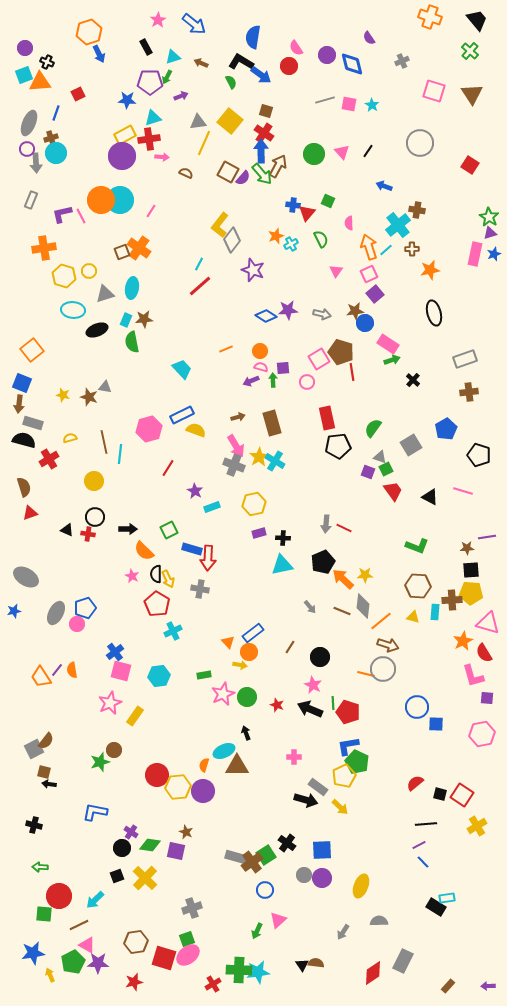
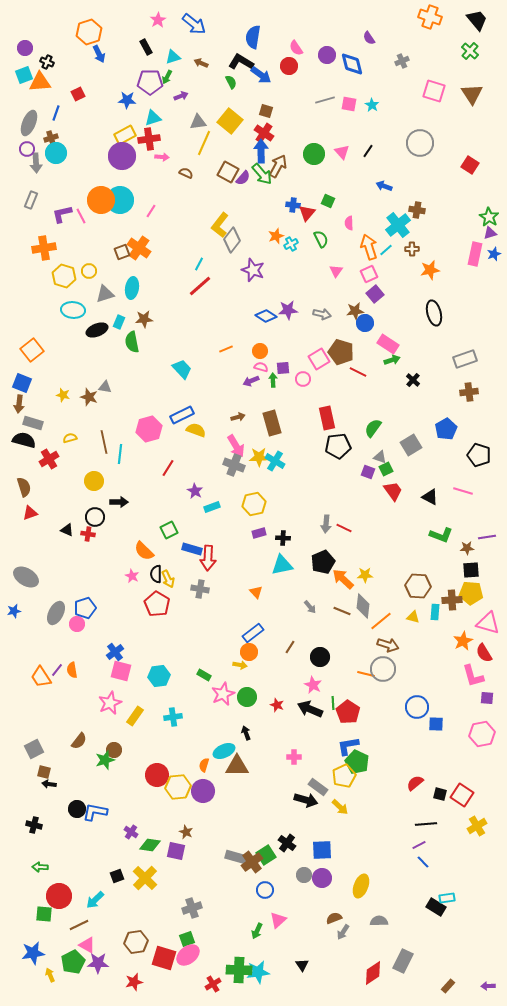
cyan rectangle at (126, 320): moved 7 px left, 2 px down
red line at (352, 372): moved 6 px right; rotated 54 degrees counterclockwise
pink circle at (307, 382): moved 4 px left, 3 px up
yellow star at (259, 457): rotated 30 degrees clockwise
black arrow at (128, 529): moved 9 px left, 27 px up
green L-shape at (417, 546): moved 24 px right, 11 px up
cyan cross at (173, 631): moved 86 px down; rotated 18 degrees clockwise
orange triangle at (228, 642): moved 28 px right, 50 px up
green rectangle at (204, 675): rotated 40 degrees clockwise
red pentagon at (348, 712): rotated 15 degrees clockwise
brown semicircle at (46, 741): moved 33 px right
green star at (100, 762): moved 5 px right, 2 px up
black circle at (122, 848): moved 45 px left, 39 px up
brown semicircle at (316, 963): moved 18 px right, 45 px up; rotated 28 degrees counterclockwise
